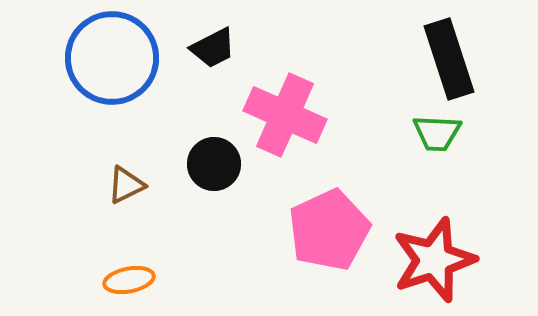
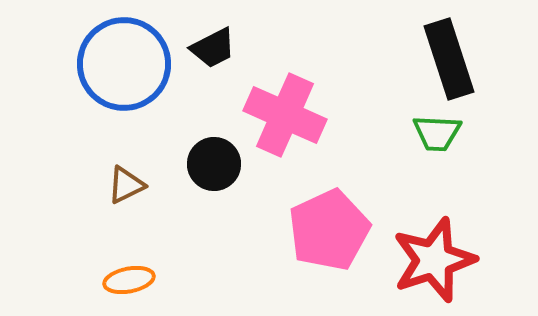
blue circle: moved 12 px right, 6 px down
